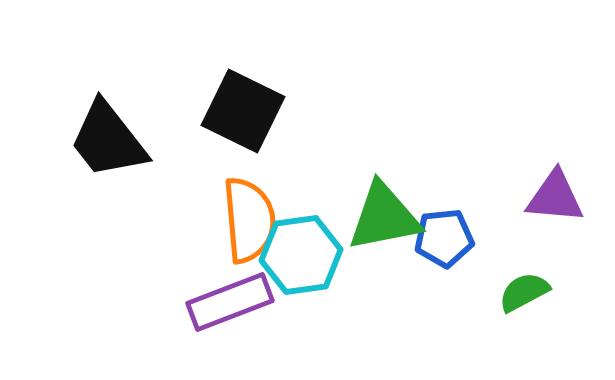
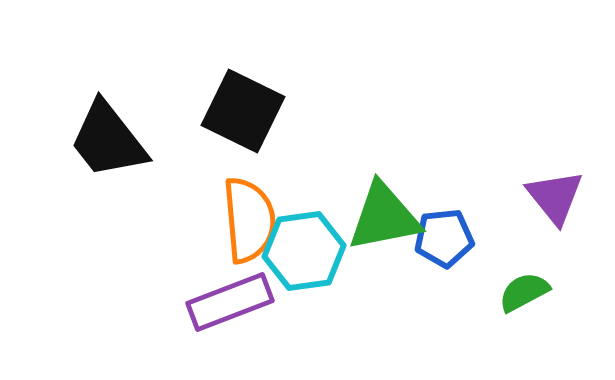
purple triangle: rotated 46 degrees clockwise
cyan hexagon: moved 3 px right, 4 px up
